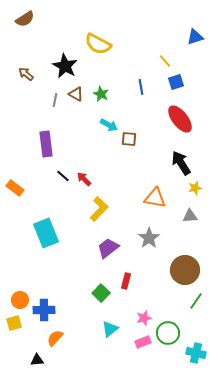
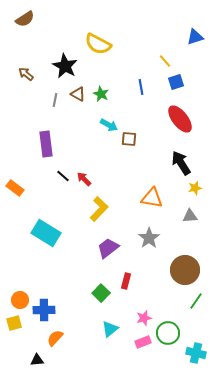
brown triangle: moved 2 px right
orange triangle: moved 3 px left
cyan rectangle: rotated 36 degrees counterclockwise
